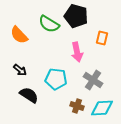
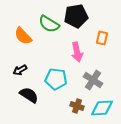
black pentagon: rotated 25 degrees counterclockwise
orange semicircle: moved 4 px right, 1 px down
black arrow: rotated 112 degrees clockwise
